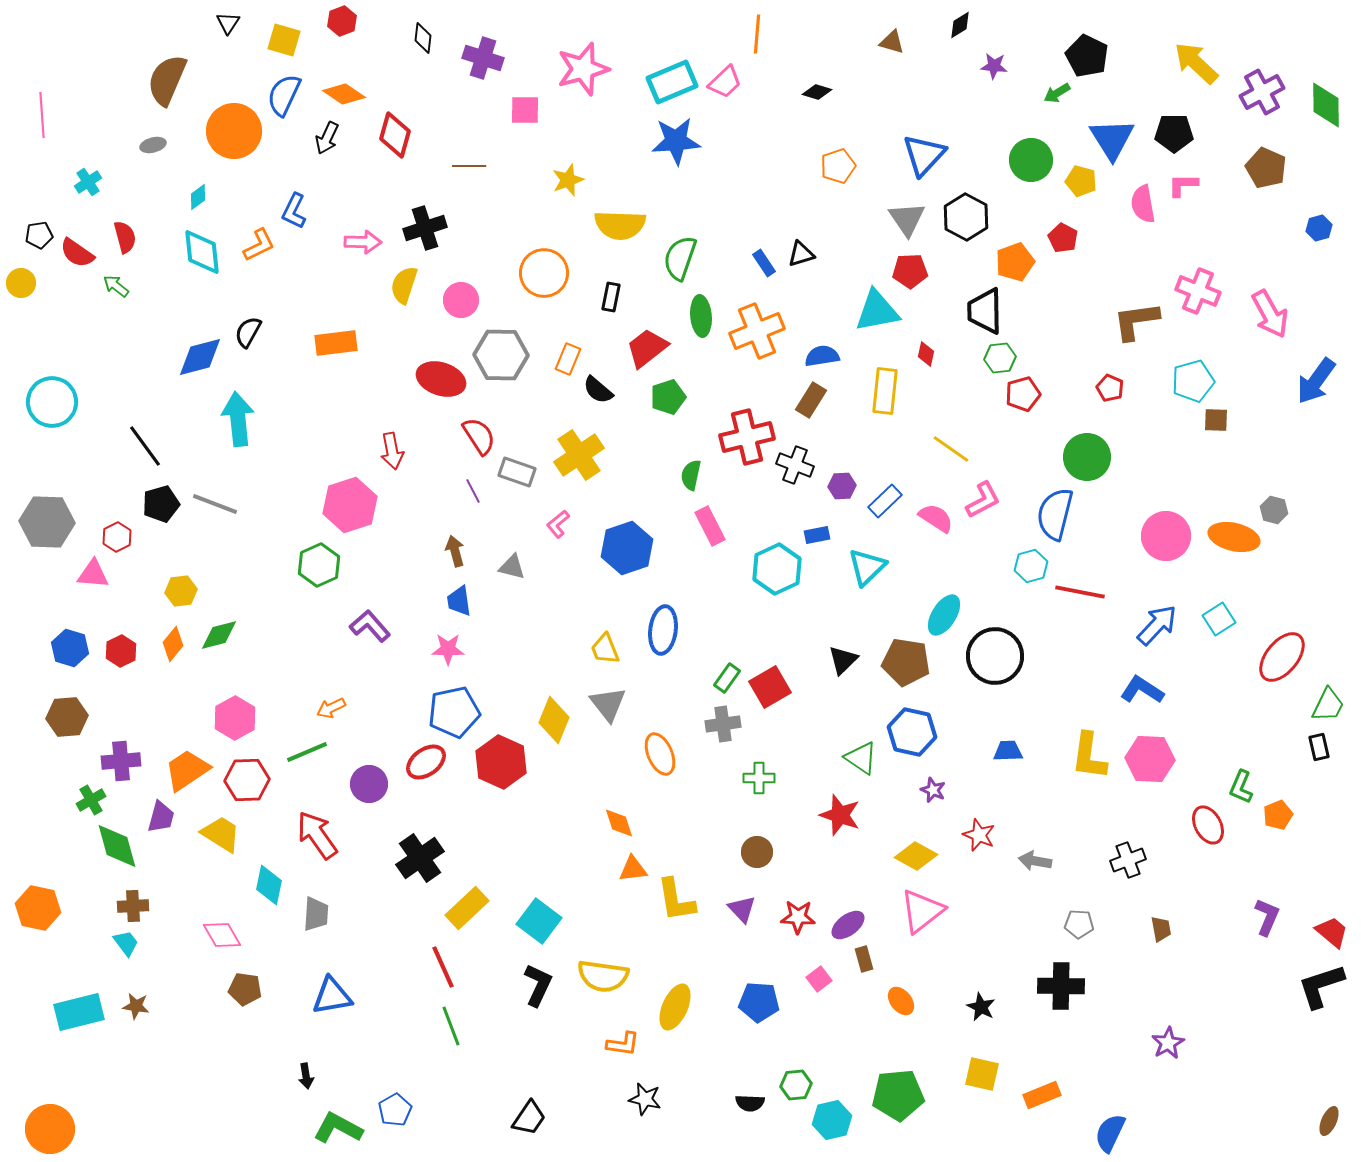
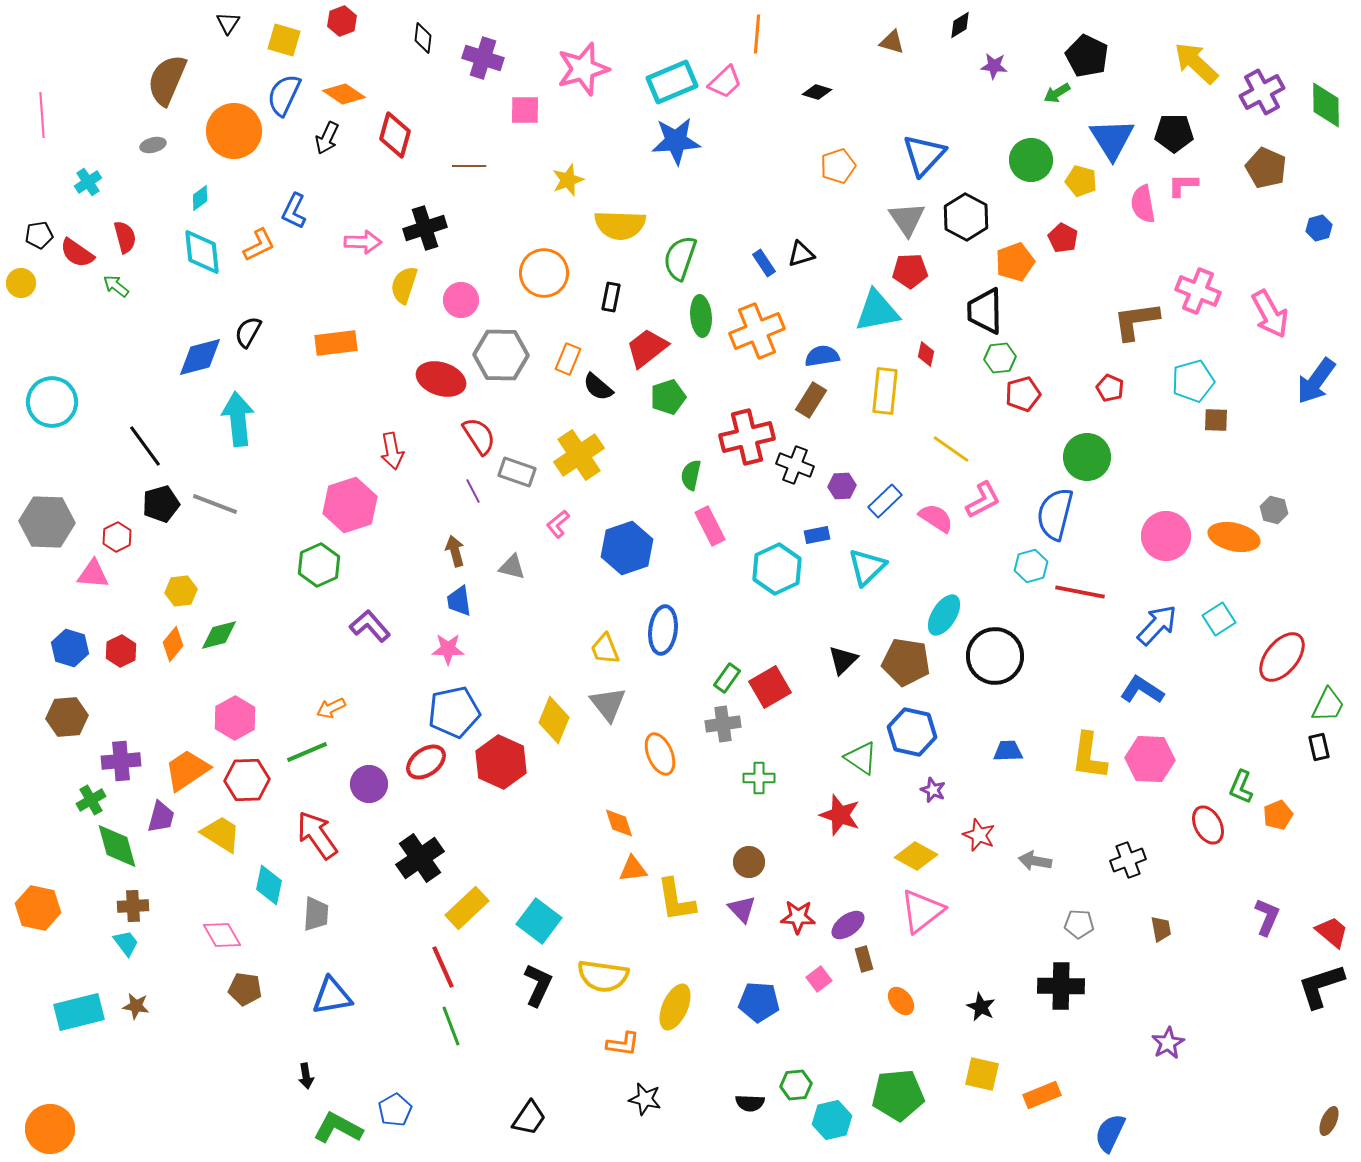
cyan diamond at (198, 197): moved 2 px right, 1 px down
black semicircle at (598, 390): moved 3 px up
brown circle at (757, 852): moved 8 px left, 10 px down
